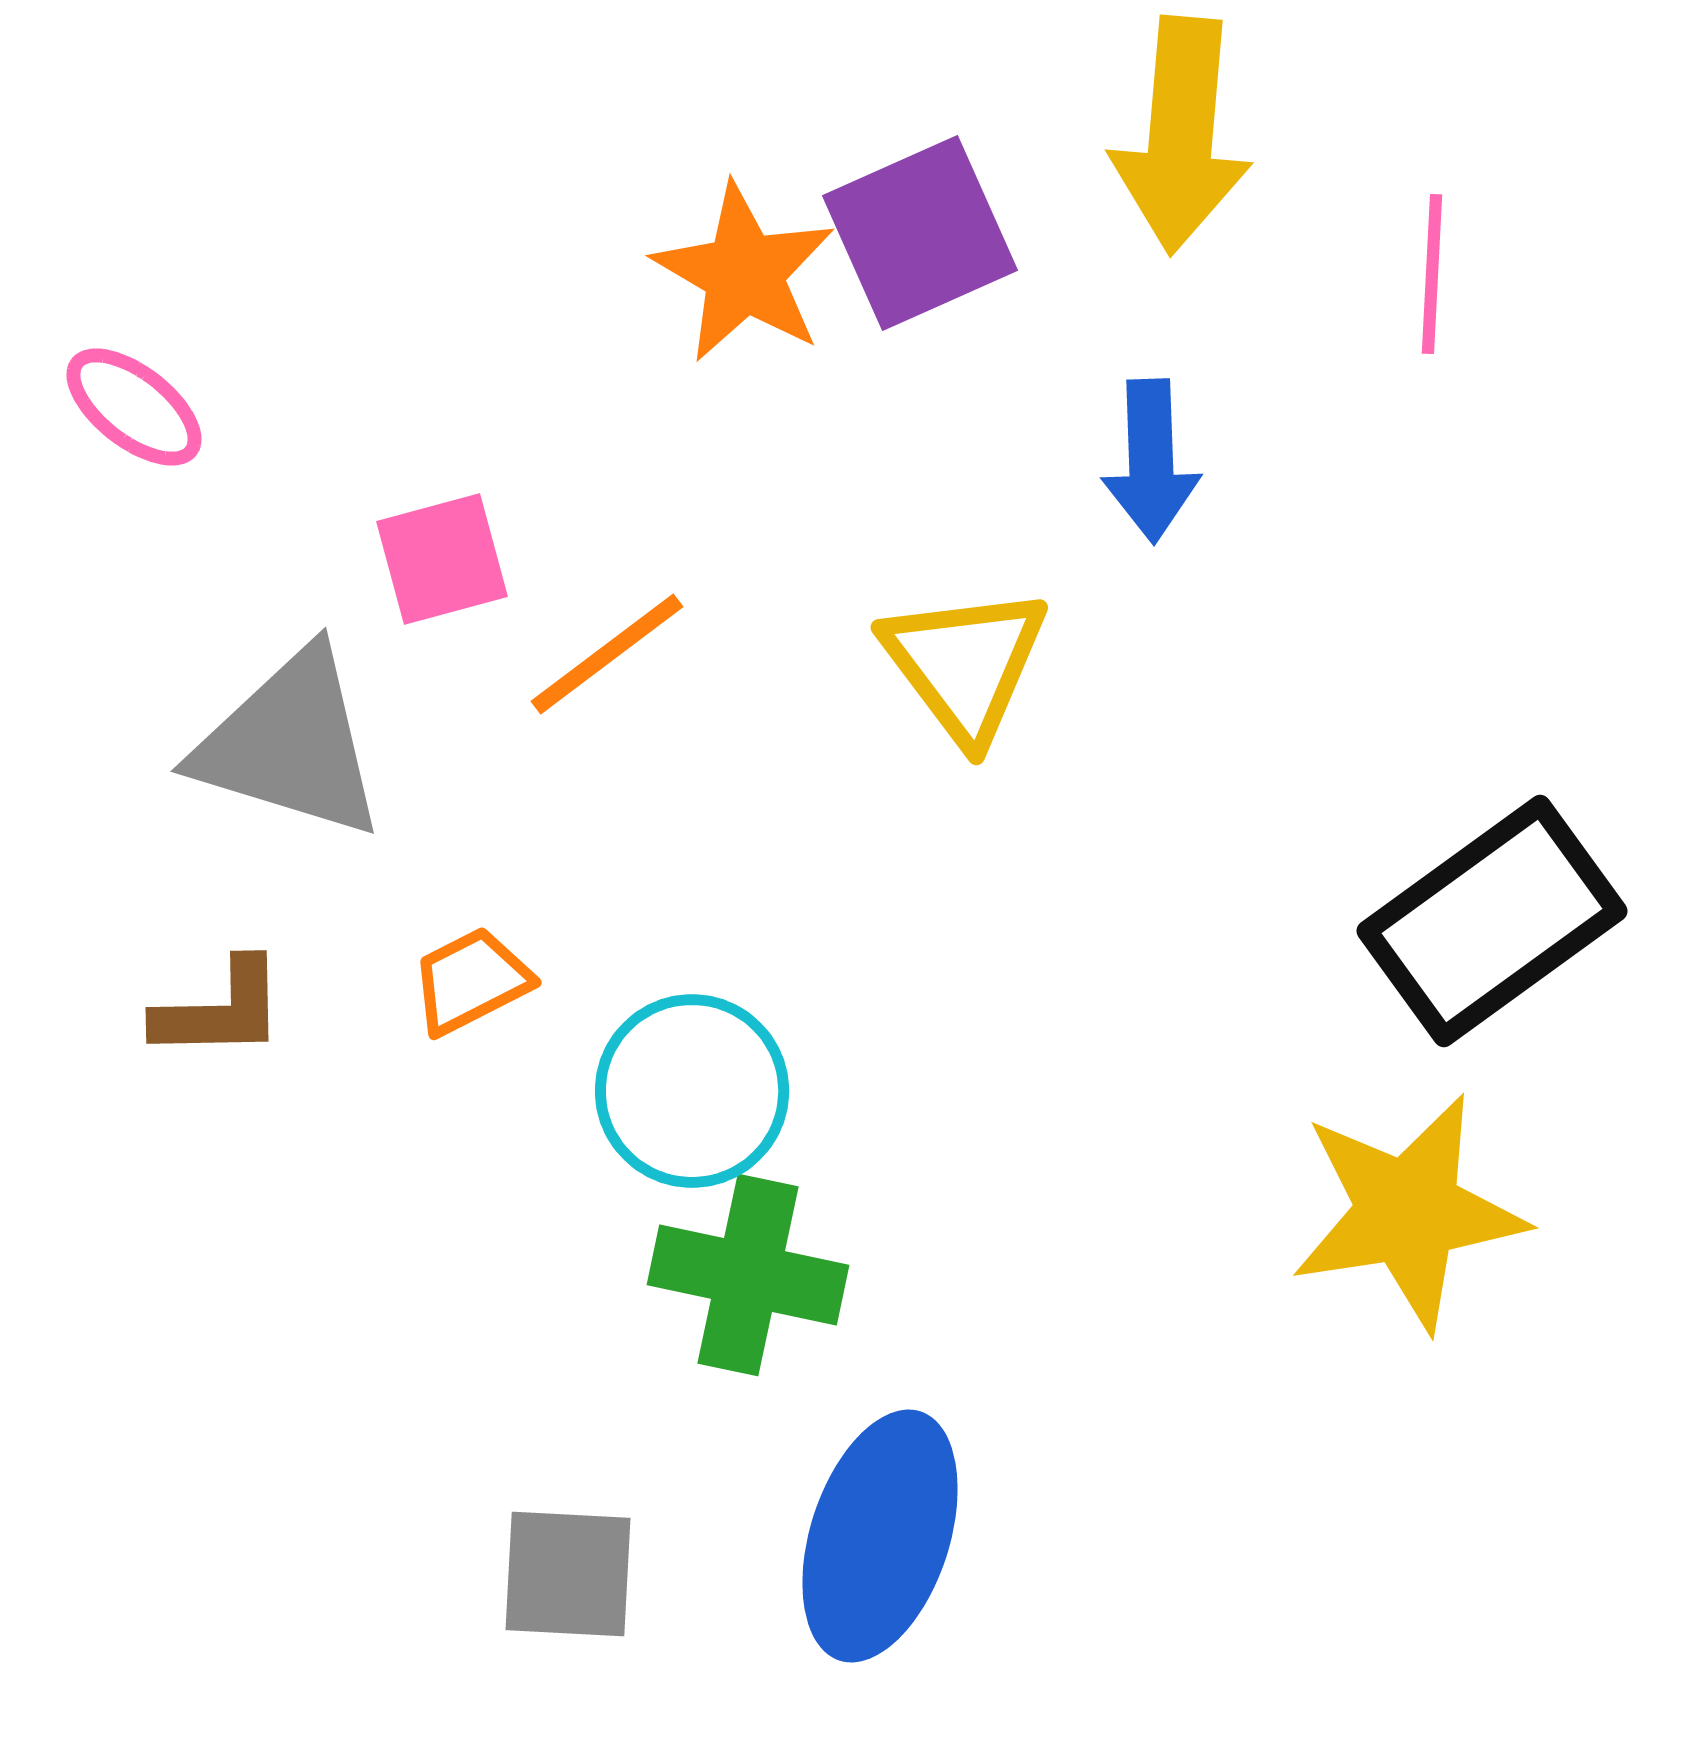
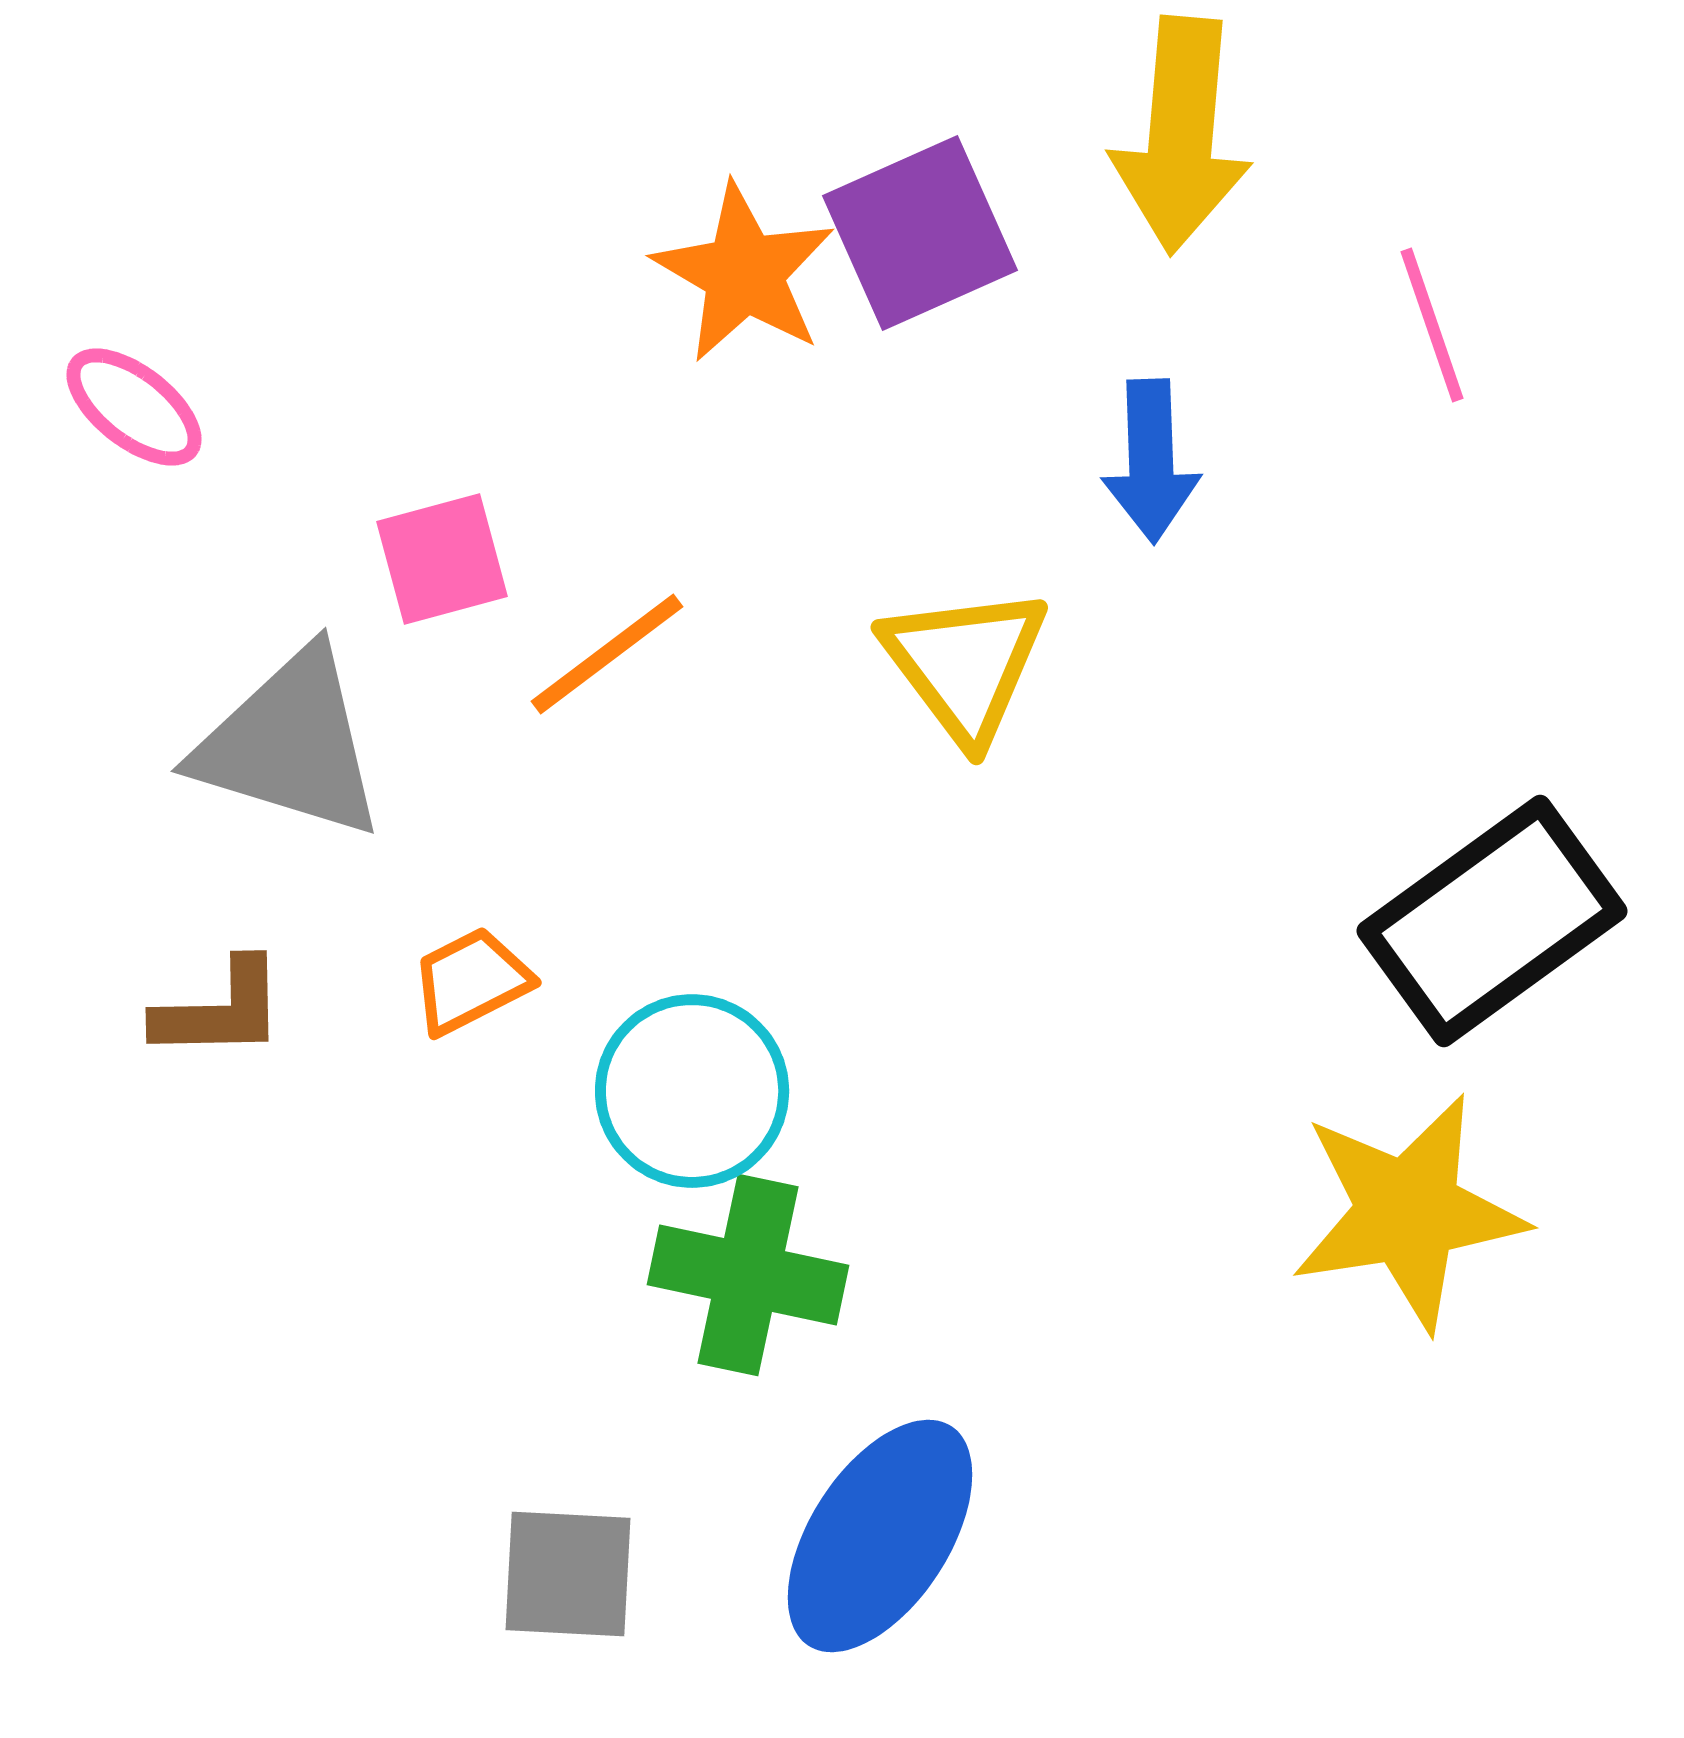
pink line: moved 51 px down; rotated 22 degrees counterclockwise
blue ellipse: rotated 15 degrees clockwise
